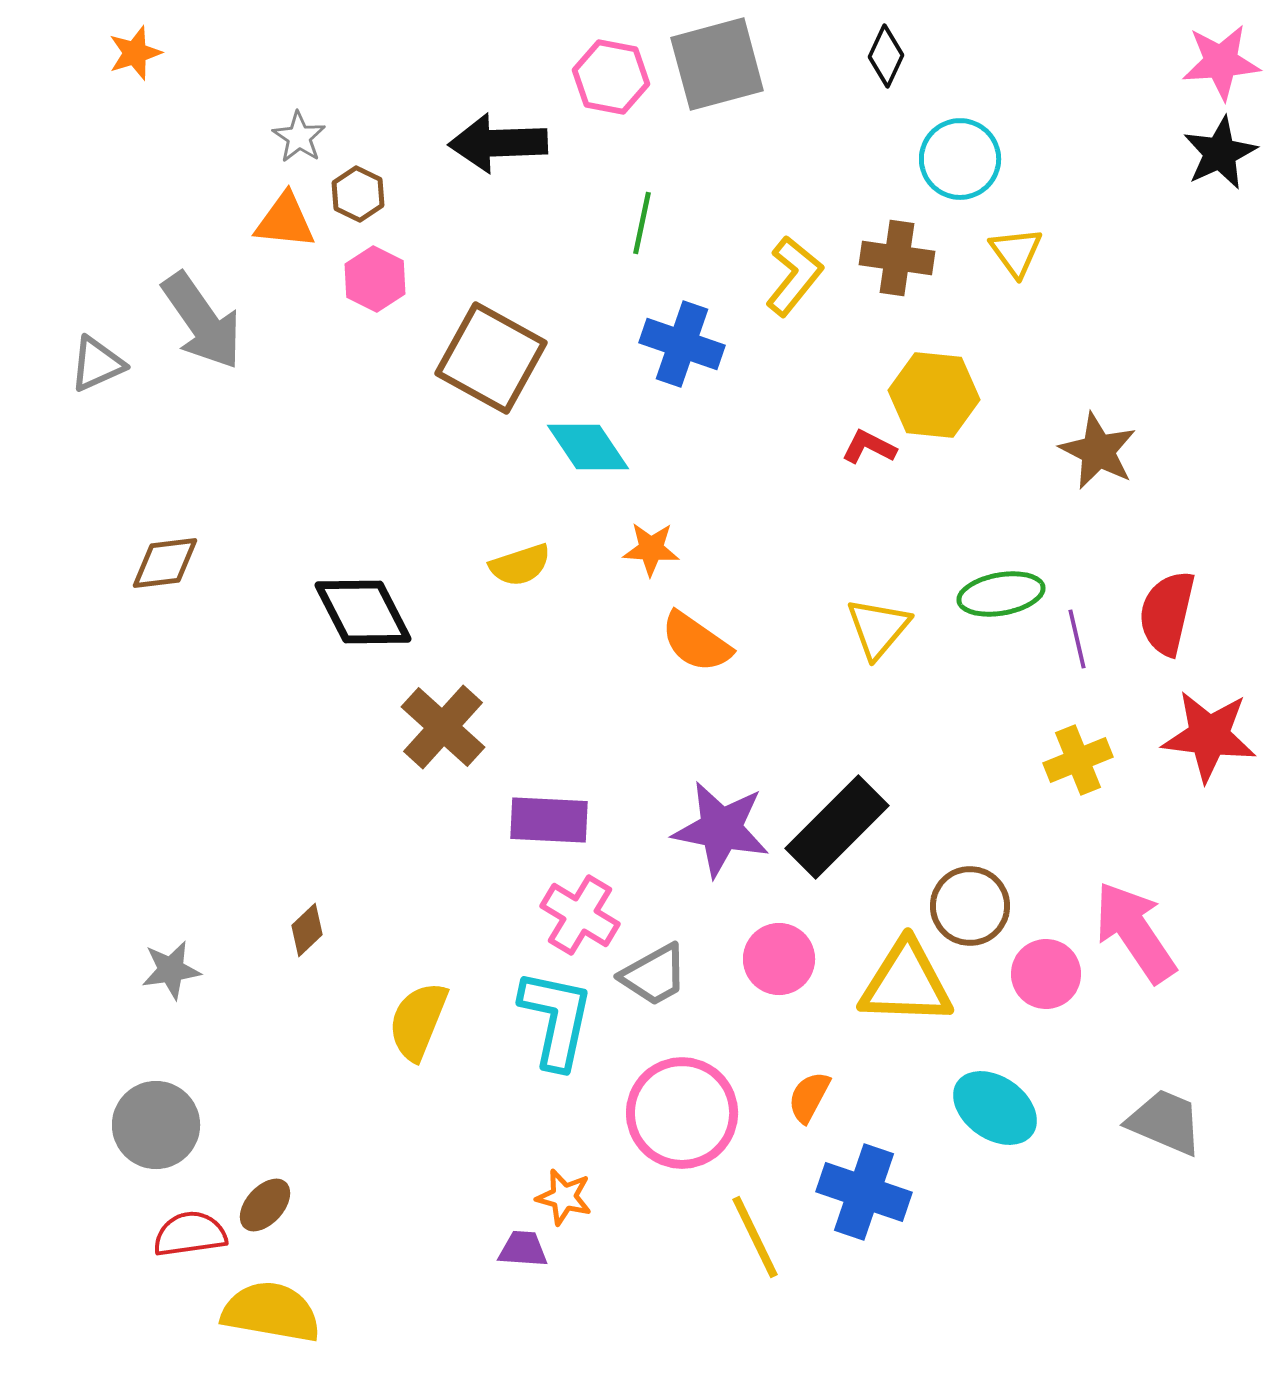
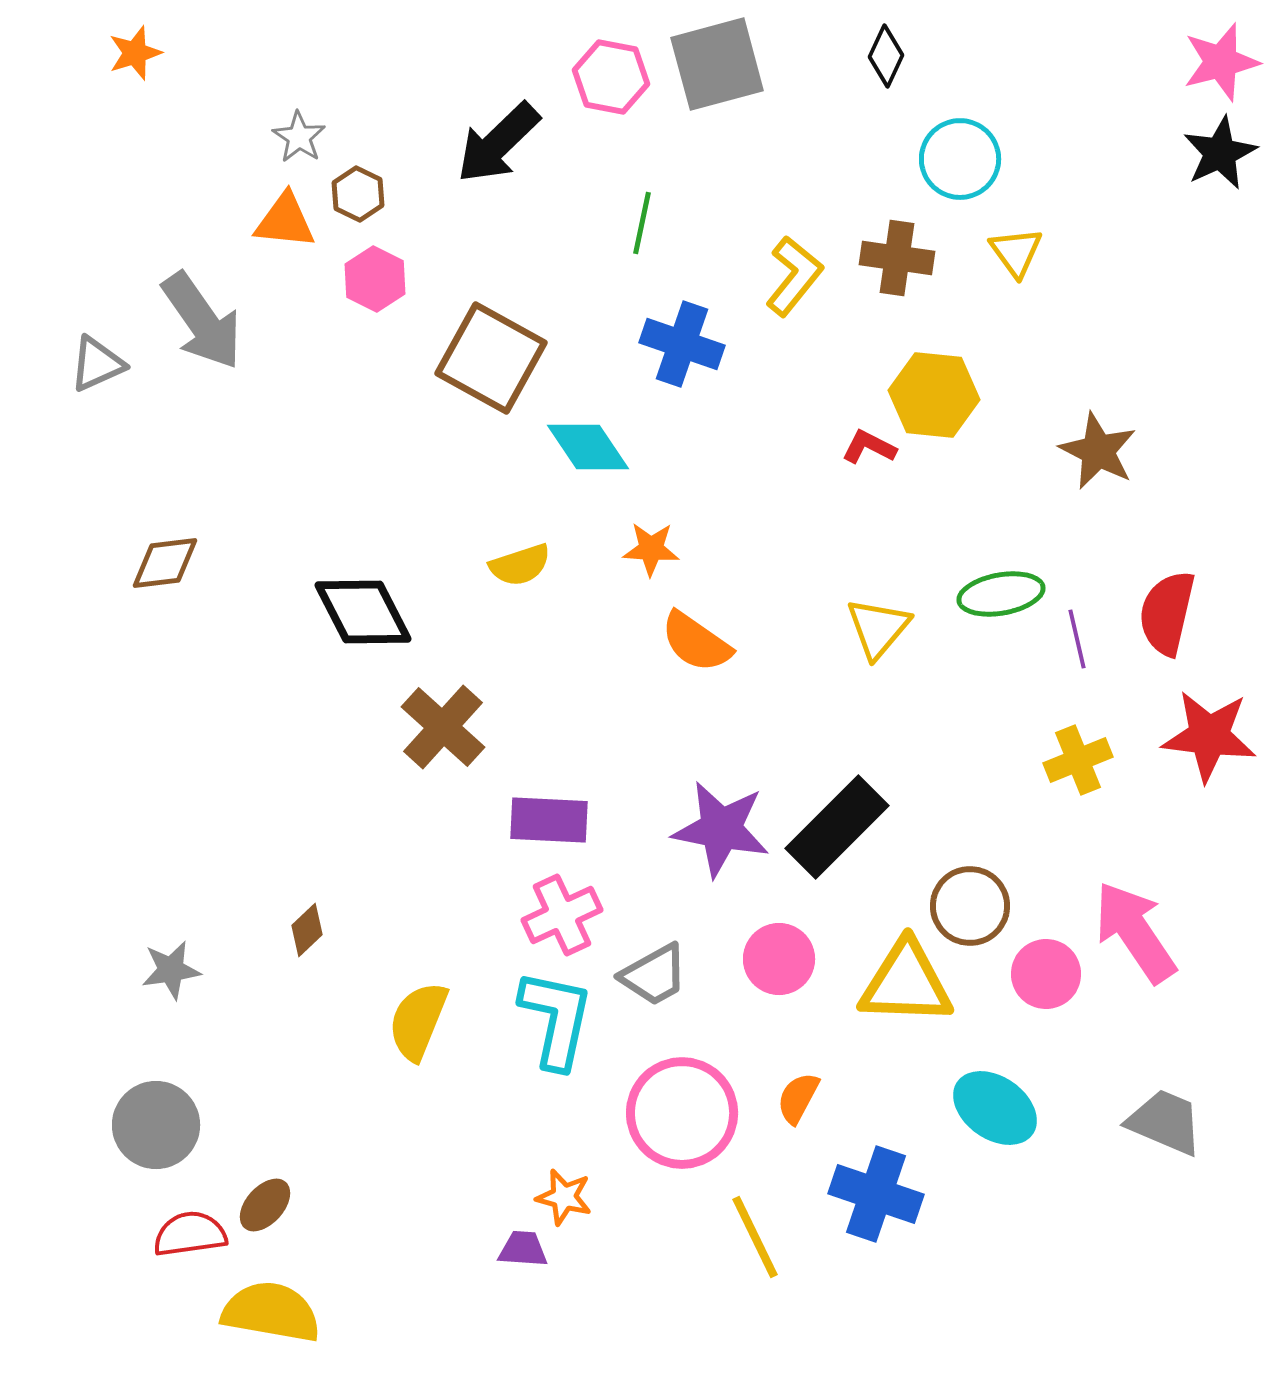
pink star at (1221, 62): rotated 10 degrees counterclockwise
black arrow at (498, 143): rotated 42 degrees counterclockwise
pink cross at (580, 915): moved 18 px left; rotated 34 degrees clockwise
orange semicircle at (809, 1097): moved 11 px left, 1 px down
blue cross at (864, 1192): moved 12 px right, 2 px down
